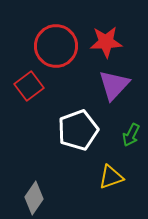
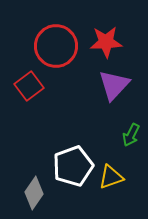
white pentagon: moved 5 px left, 36 px down
gray diamond: moved 5 px up
